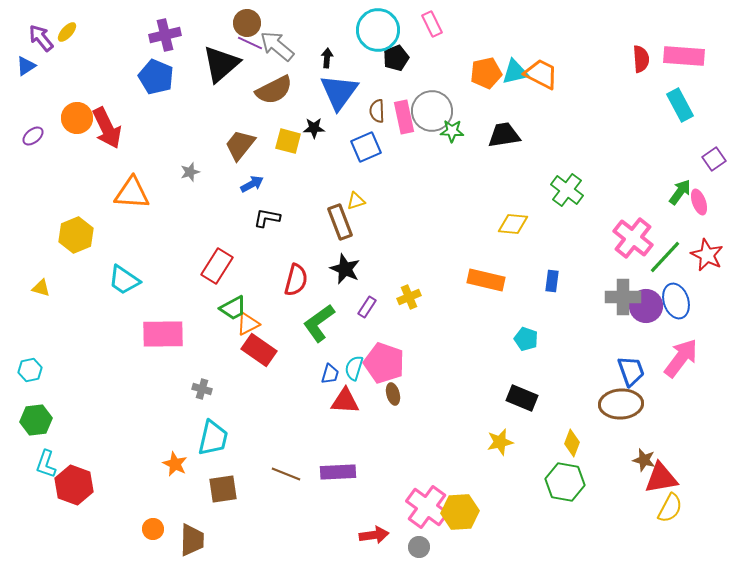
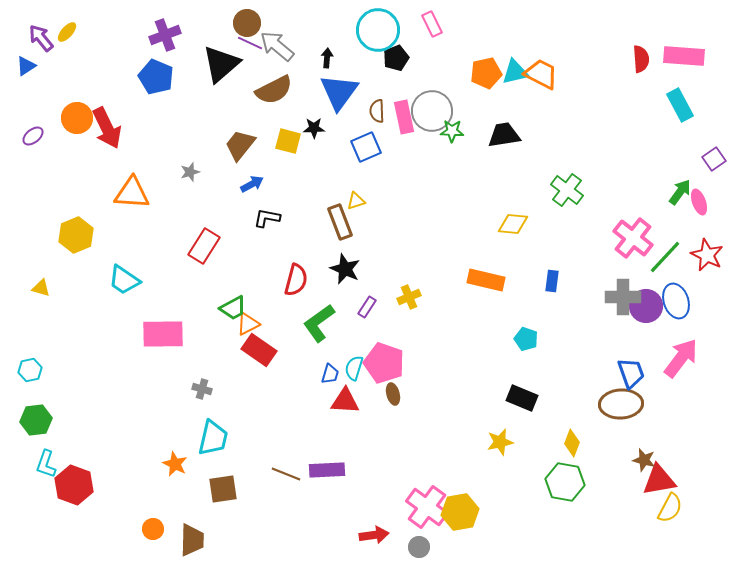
purple cross at (165, 35): rotated 8 degrees counterclockwise
red rectangle at (217, 266): moved 13 px left, 20 px up
blue trapezoid at (631, 371): moved 2 px down
purple rectangle at (338, 472): moved 11 px left, 2 px up
red triangle at (661, 478): moved 2 px left, 2 px down
yellow hexagon at (460, 512): rotated 6 degrees counterclockwise
